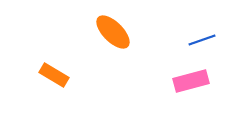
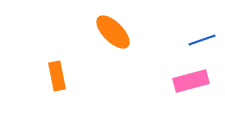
orange rectangle: moved 3 px right, 1 px down; rotated 48 degrees clockwise
